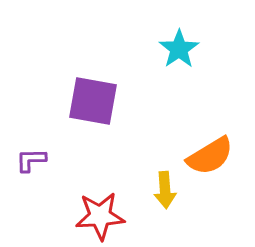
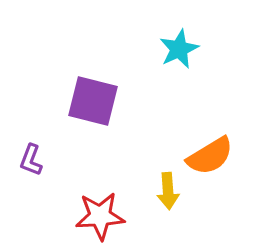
cyan star: rotated 9 degrees clockwise
purple square: rotated 4 degrees clockwise
purple L-shape: rotated 68 degrees counterclockwise
yellow arrow: moved 3 px right, 1 px down
